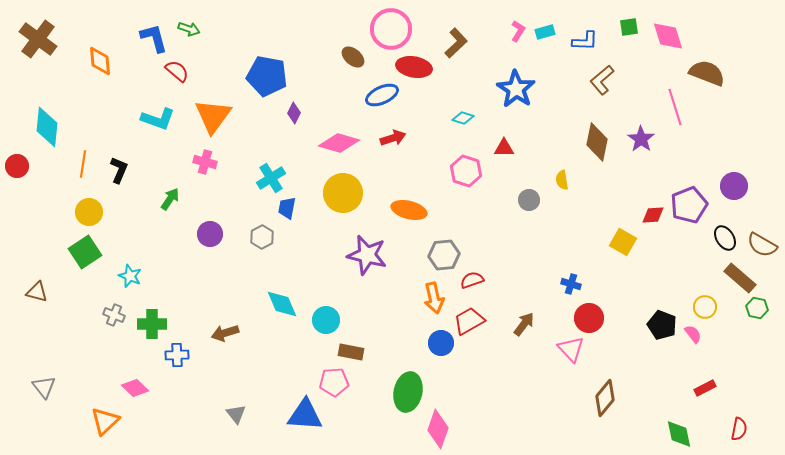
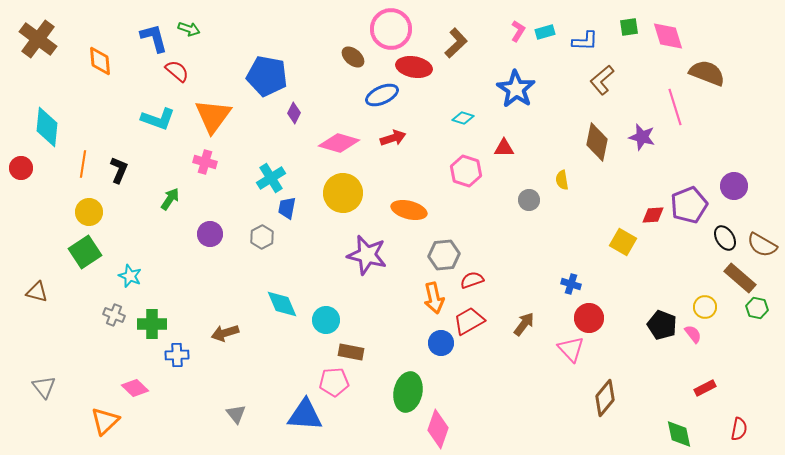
purple star at (641, 139): moved 1 px right, 2 px up; rotated 20 degrees counterclockwise
red circle at (17, 166): moved 4 px right, 2 px down
